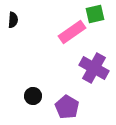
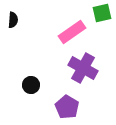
green square: moved 7 px right, 1 px up
purple cross: moved 11 px left
black circle: moved 2 px left, 11 px up
